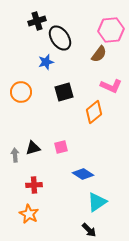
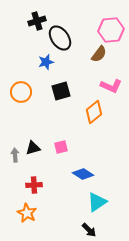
black square: moved 3 px left, 1 px up
orange star: moved 2 px left, 1 px up
